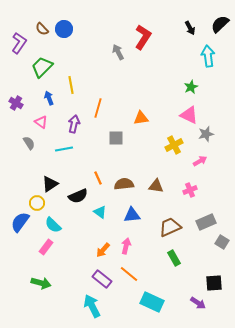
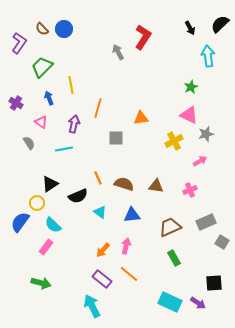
yellow cross at (174, 145): moved 4 px up
brown semicircle at (124, 184): rotated 24 degrees clockwise
cyan rectangle at (152, 302): moved 18 px right
